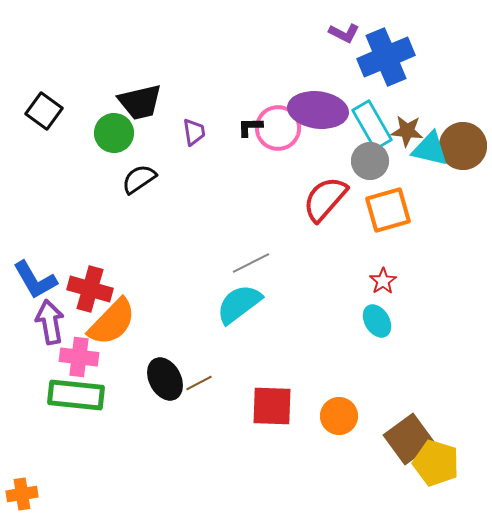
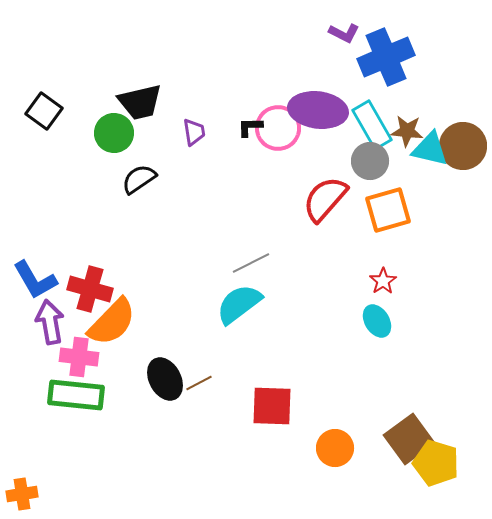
orange circle: moved 4 px left, 32 px down
